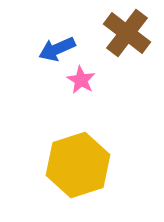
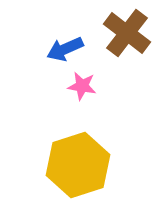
blue arrow: moved 8 px right
pink star: moved 1 px right, 6 px down; rotated 20 degrees counterclockwise
